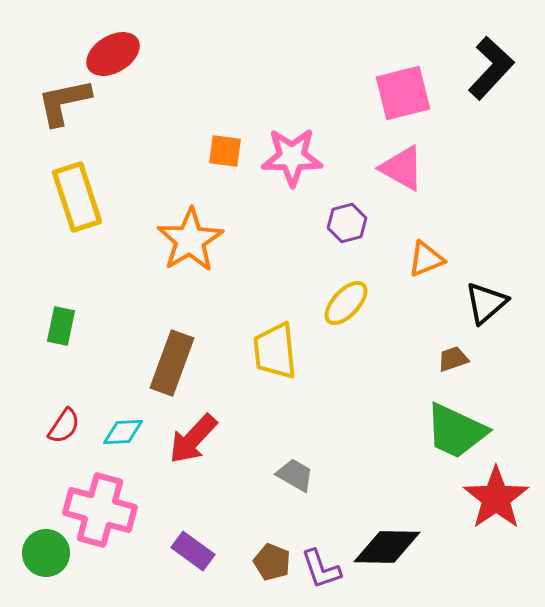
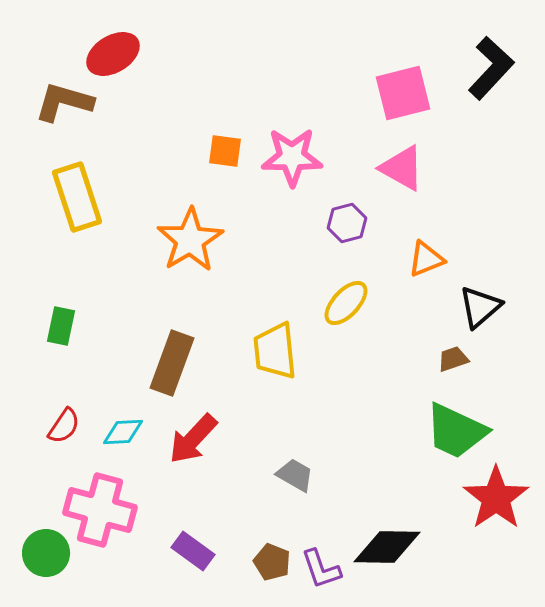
brown L-shape: rotated 28 degrees clockwise
black triangle: moved 6 px left, 4 px down
